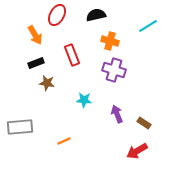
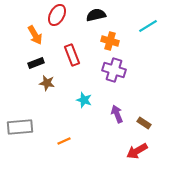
cyan star: rotated 14 degrees clockwise
